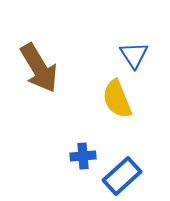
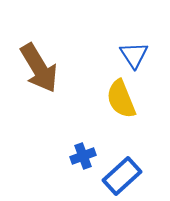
yellow semicircle: moved 4 px right
blue cross: rotated 15 degrees counterclockwise
